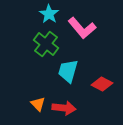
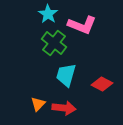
cyan star: moved 1 px left
pink L-shape: moved 3 px up; rotated 28 degrees counterclockwise
green cross: moved 8 px right, 1 px up
cyan trapezoid: moved 2 px left, 4 px down
orange triangle: rotated 28 degrees clockwise
